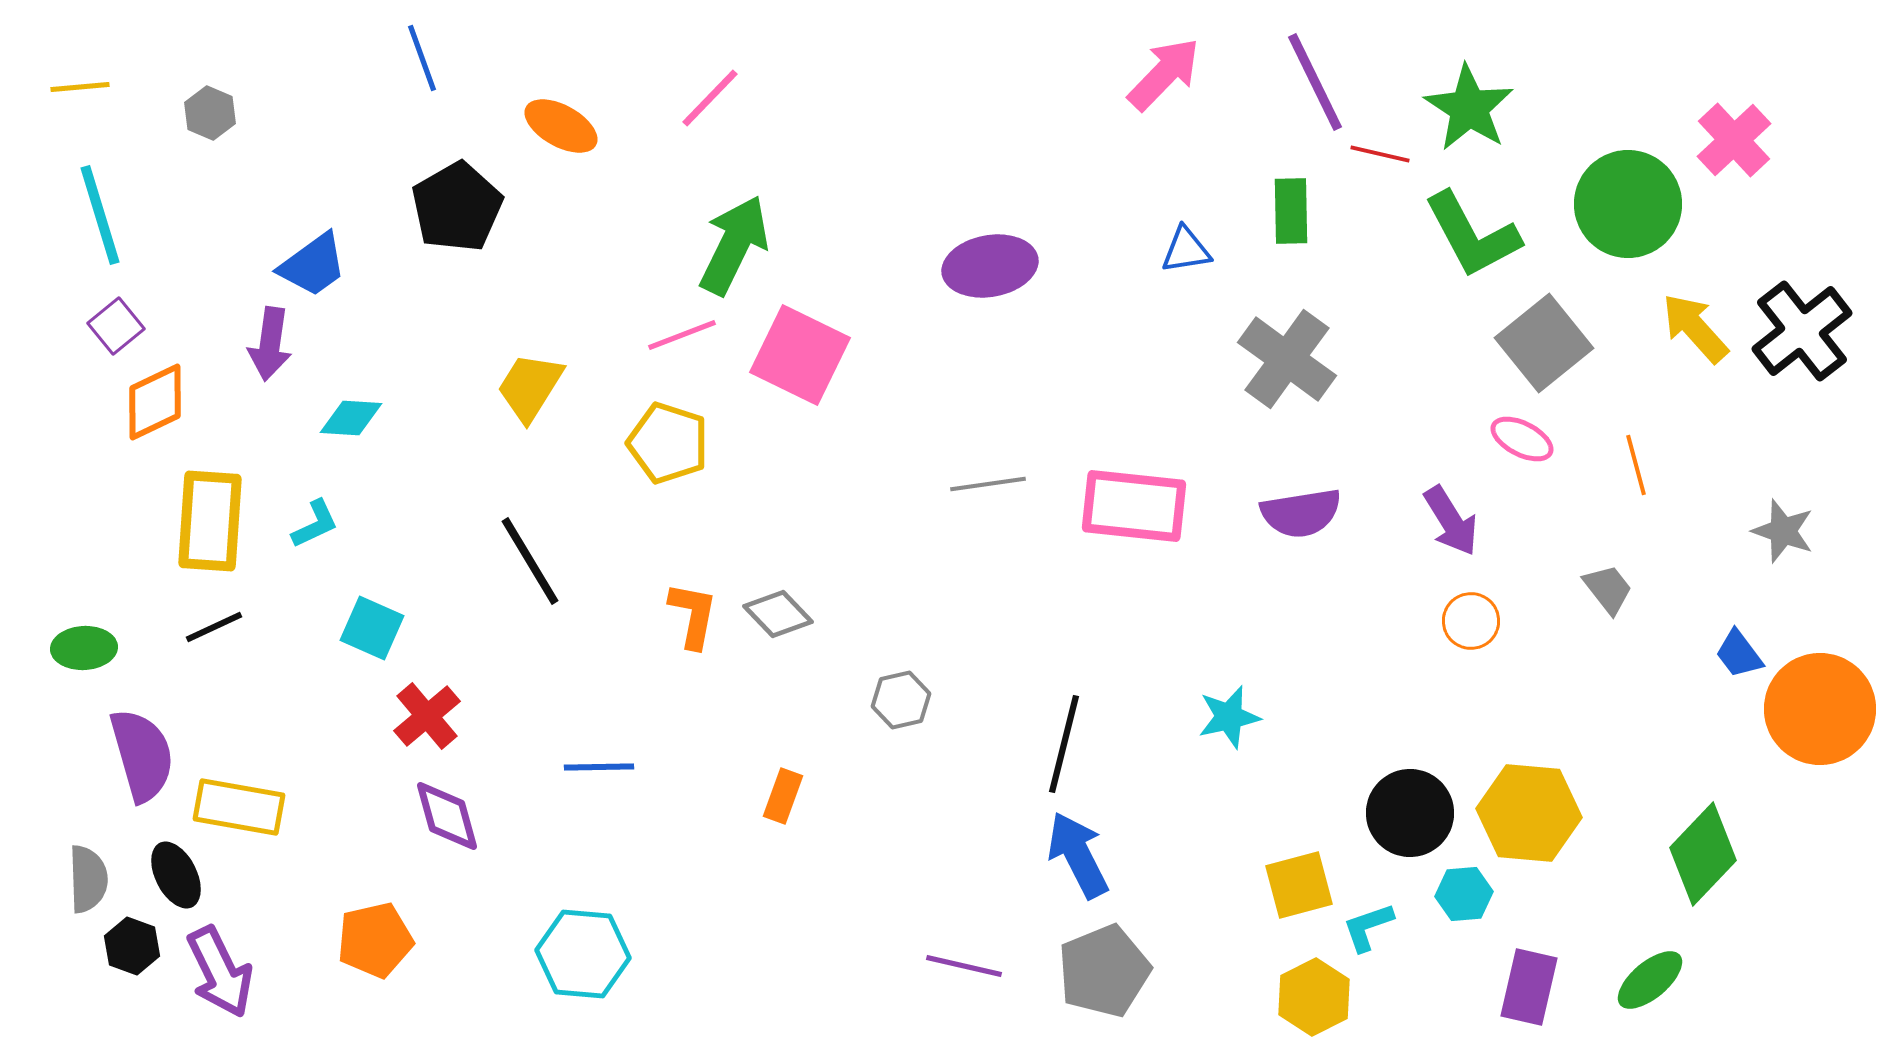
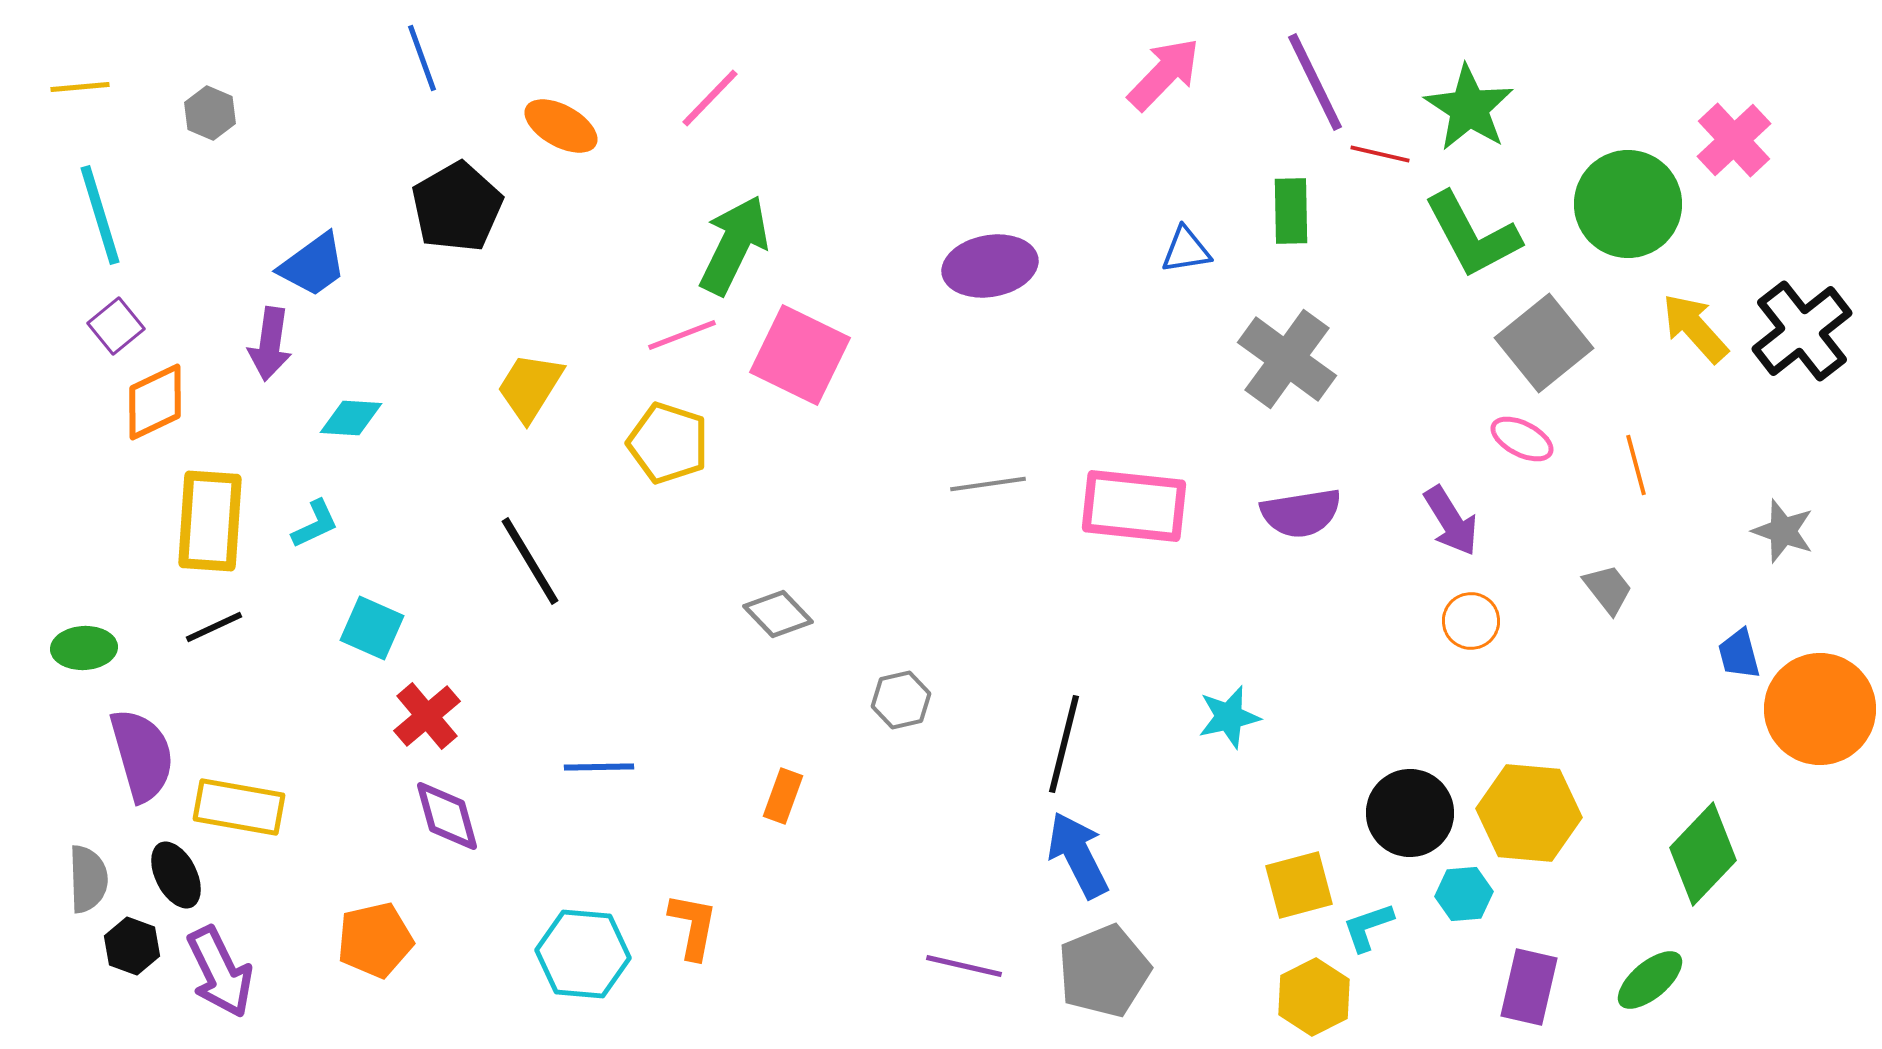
orange L-shape at (693, 615): moved 311 px down
blue trapezoid at (1739, 654): rotated 22 degrees clockwise
